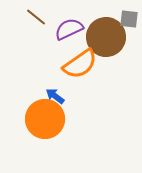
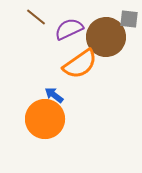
blue arrow: moved 1 px left, 1 px up
